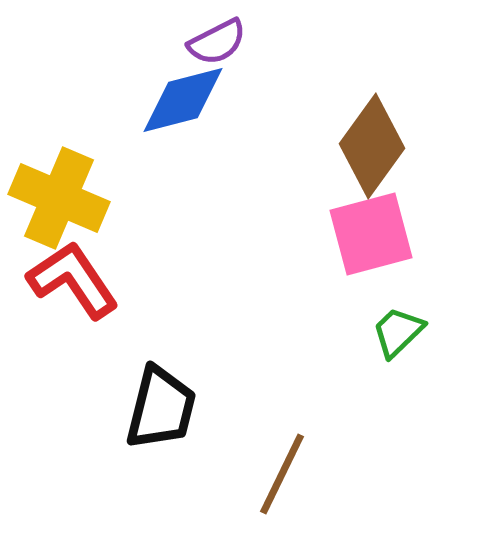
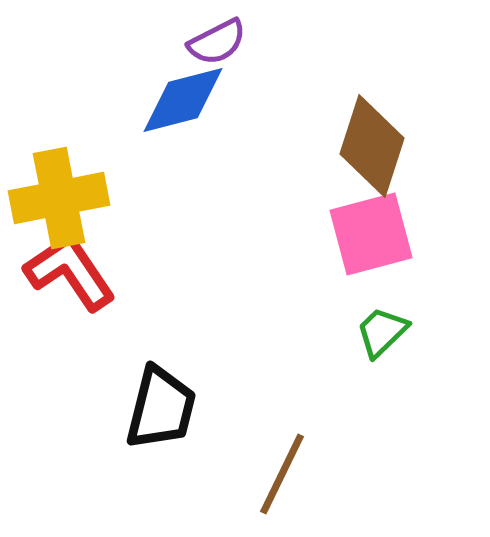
brown diamond: rotated 18 degrees counterclockwise
yellow cross: rotated 34 degrees counterclockwise
red L-shape: moved 3 px left, 8 px up
green trapezoid: moved 16 px left
